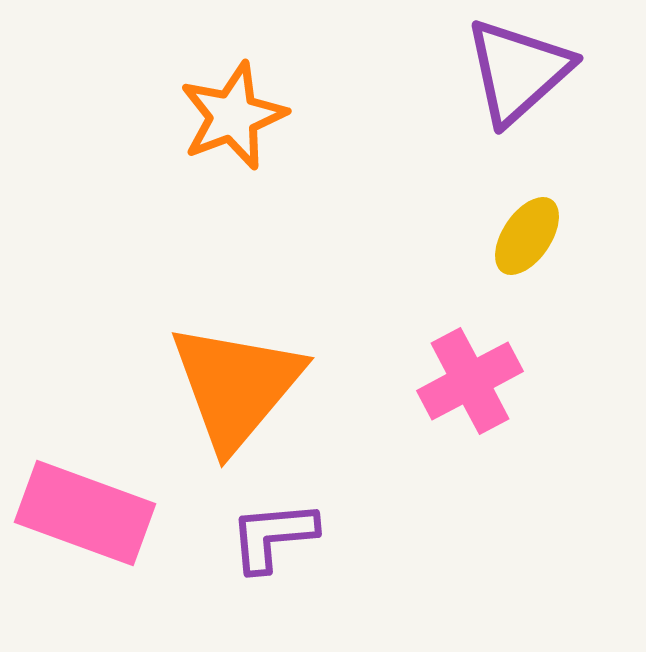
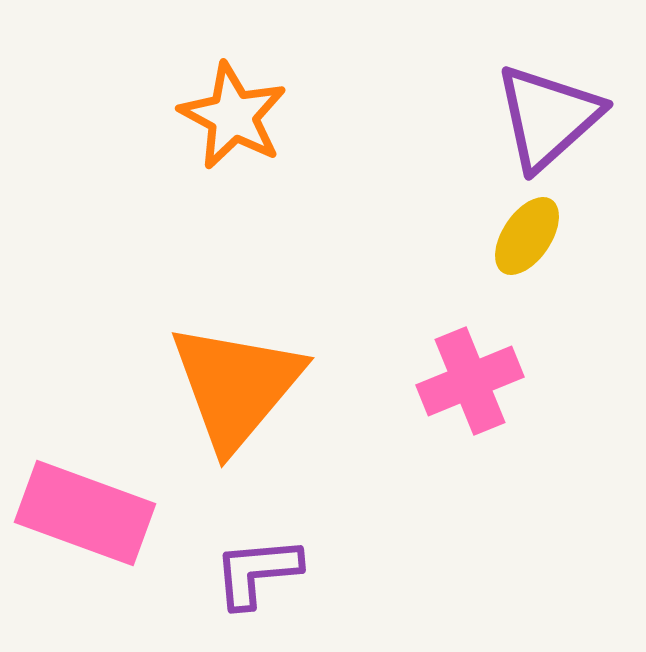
purple triangle: moved 30 px right, 46 px down
orange star: rotated 23 degrees counterclockwise
pink cross: rotated 6 degrees clockwise
purple L-shape: moved 16 px left, 36 px down
